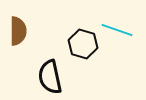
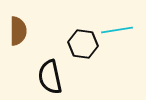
cyan line: rotated 28 degrees counterclockwise
black hexagon: rotated 8 degrees counterclockwise
